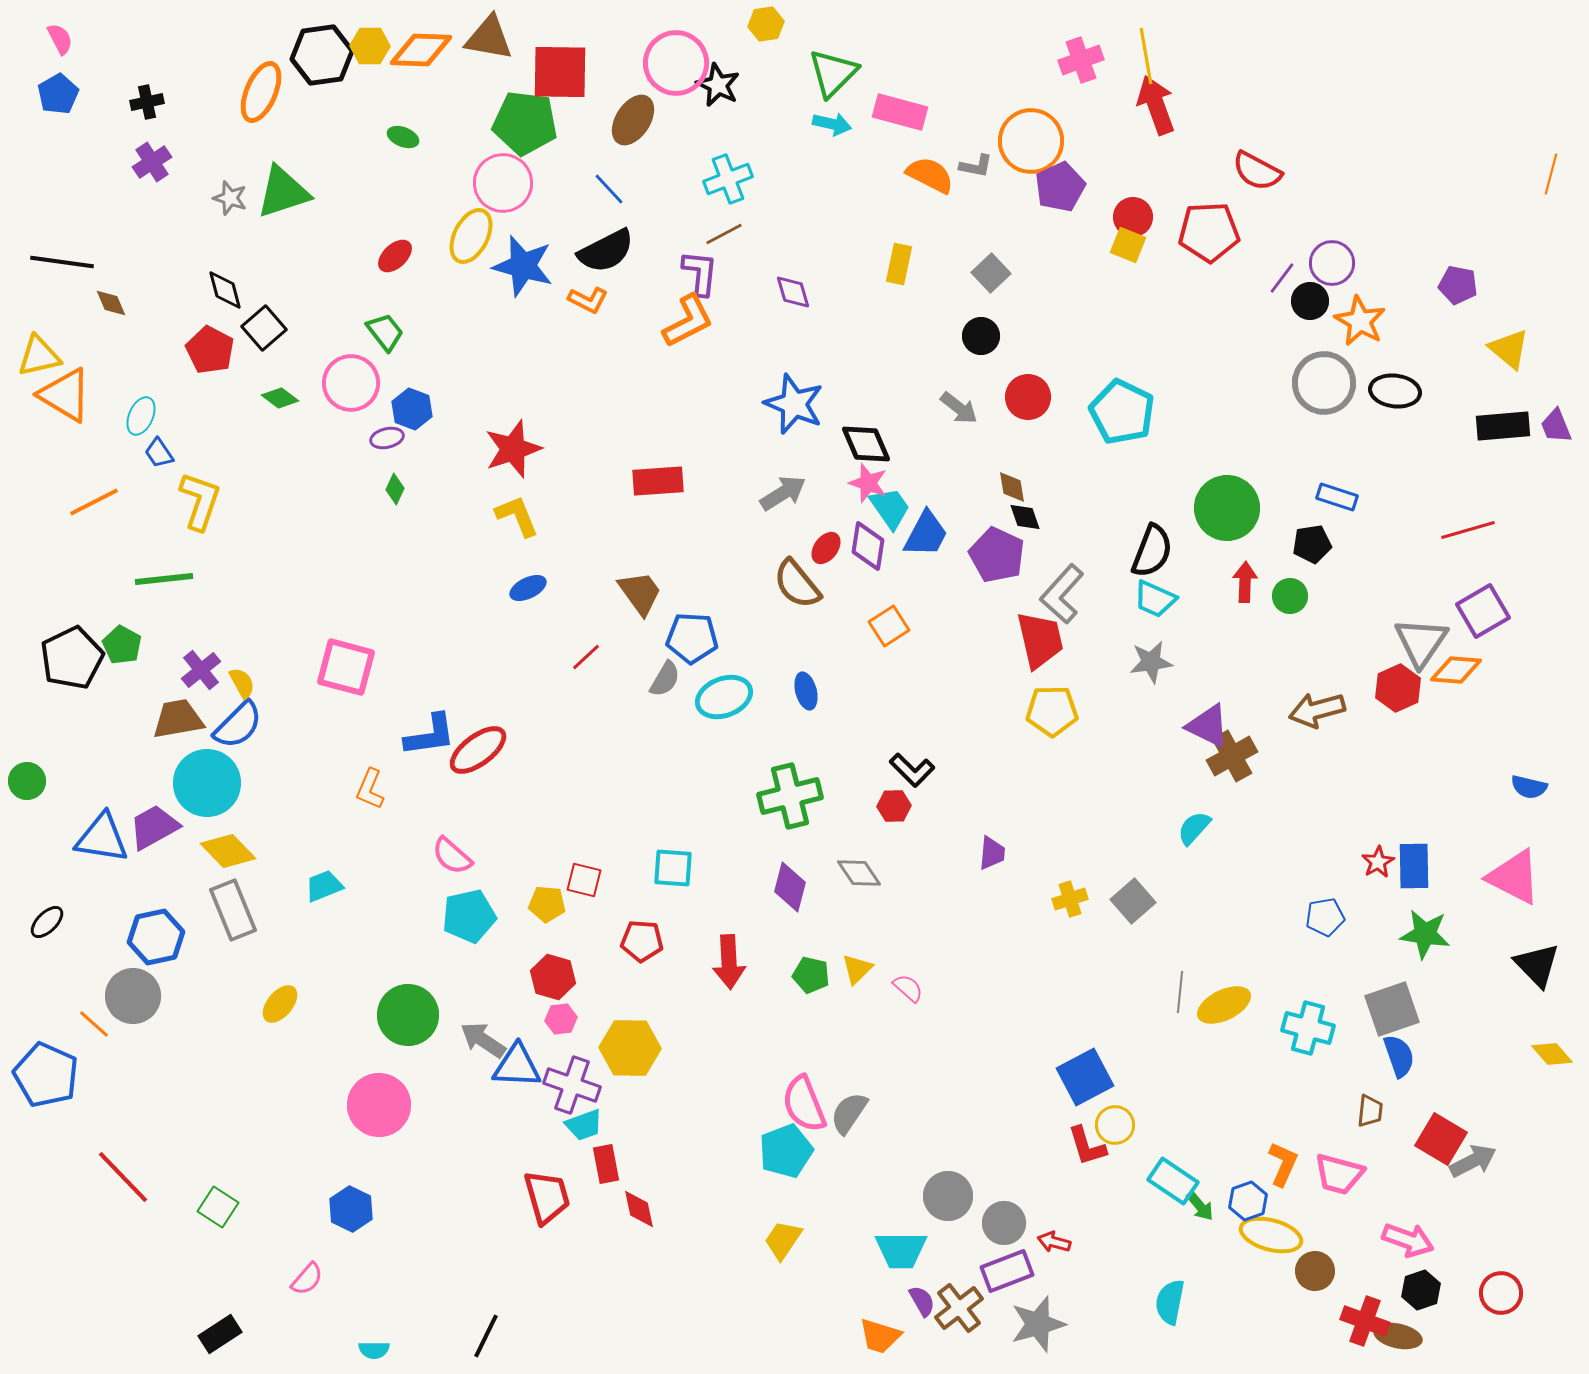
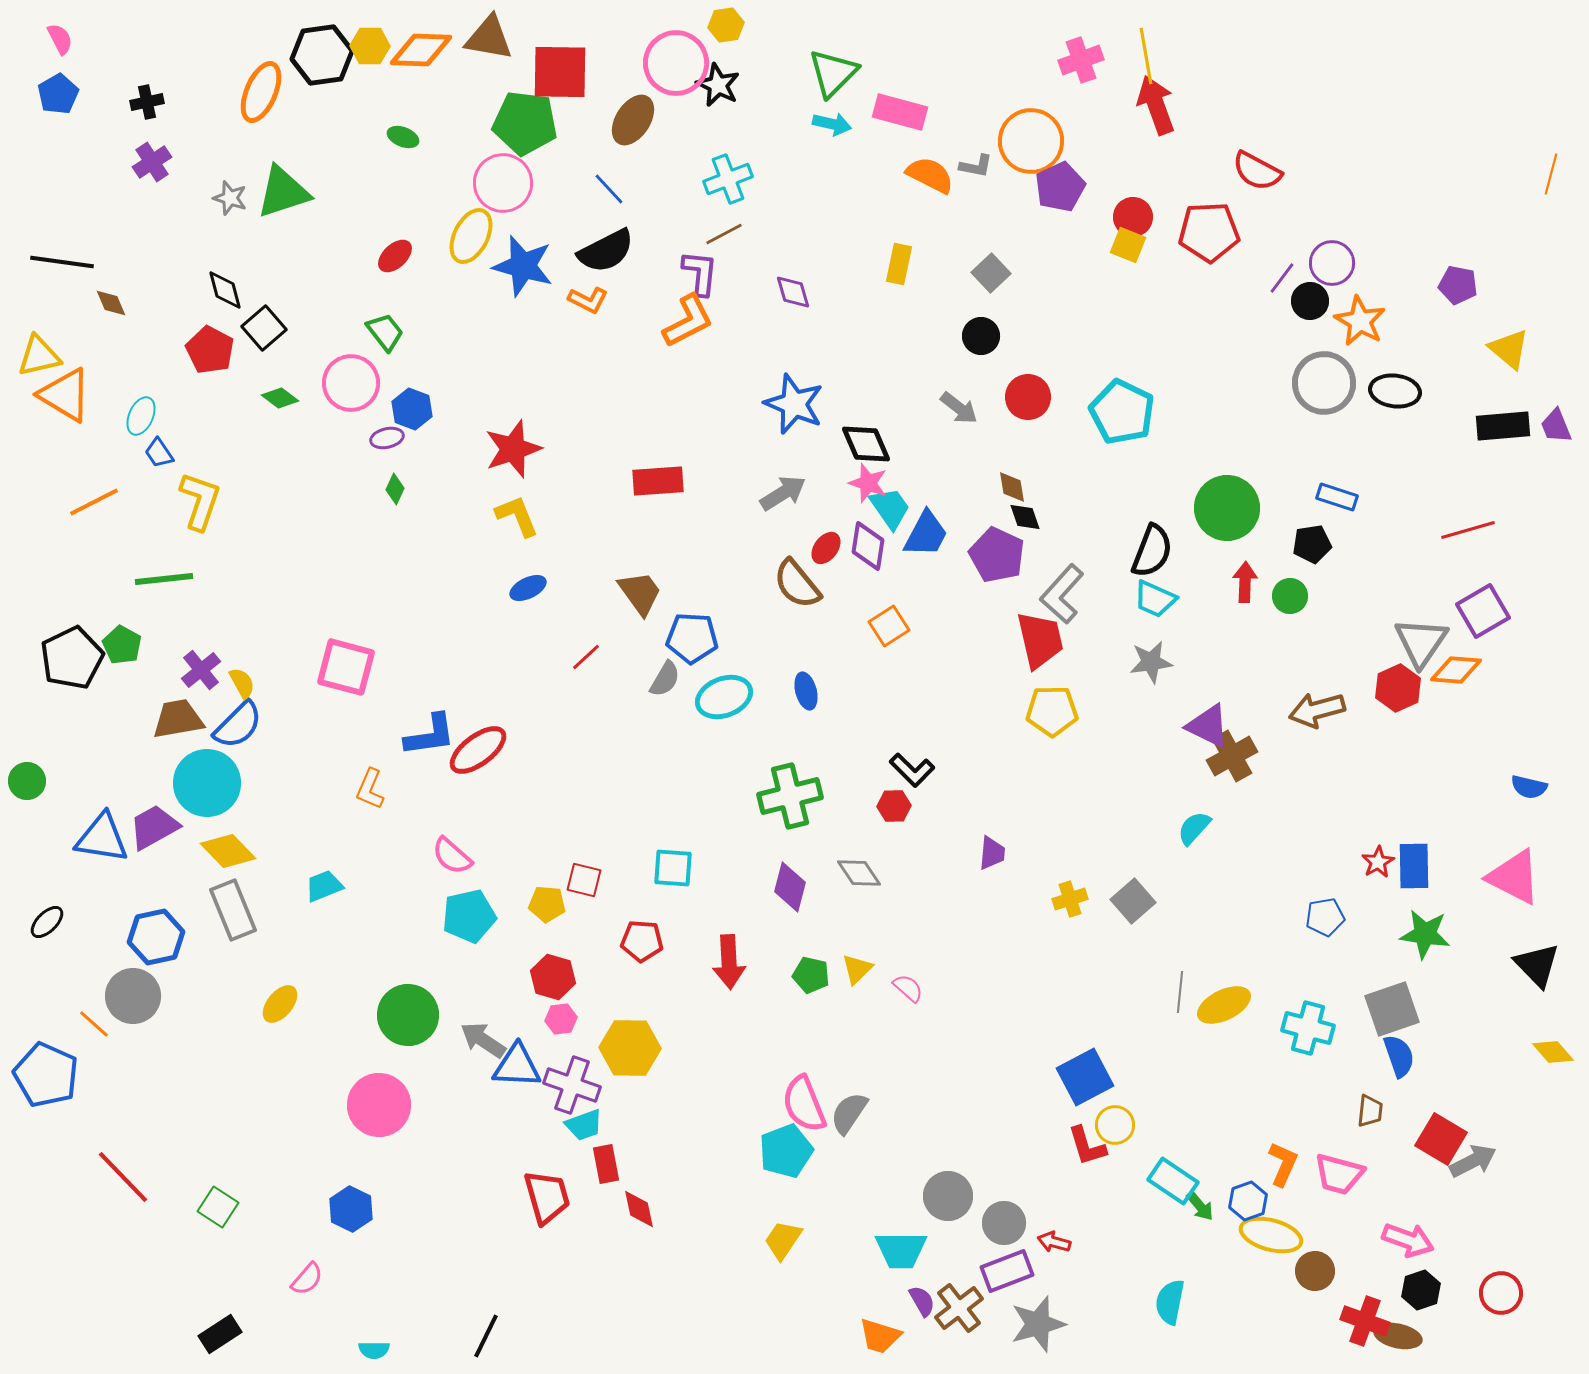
yellow hexagon at (766, 24): moved 40 px left, 1 px down
yellow diamond at (1552, 1054): moved 1 px right, 2 px up
